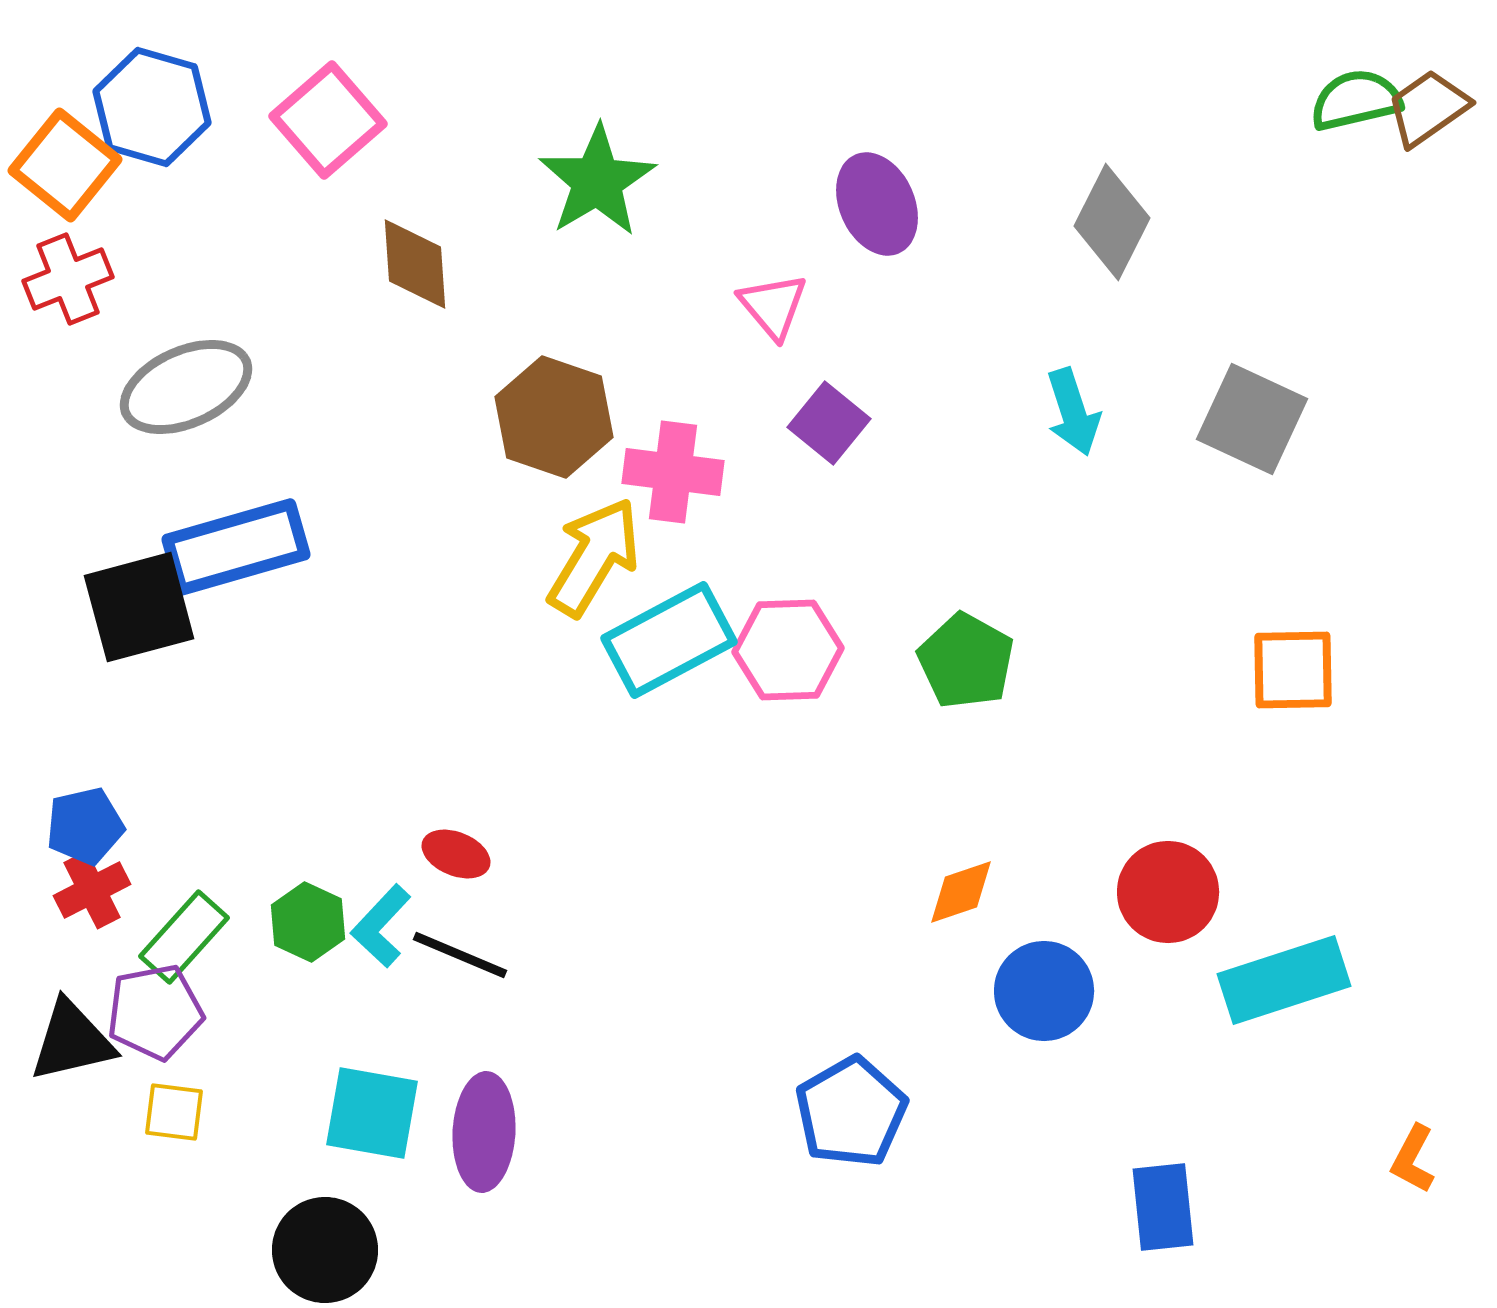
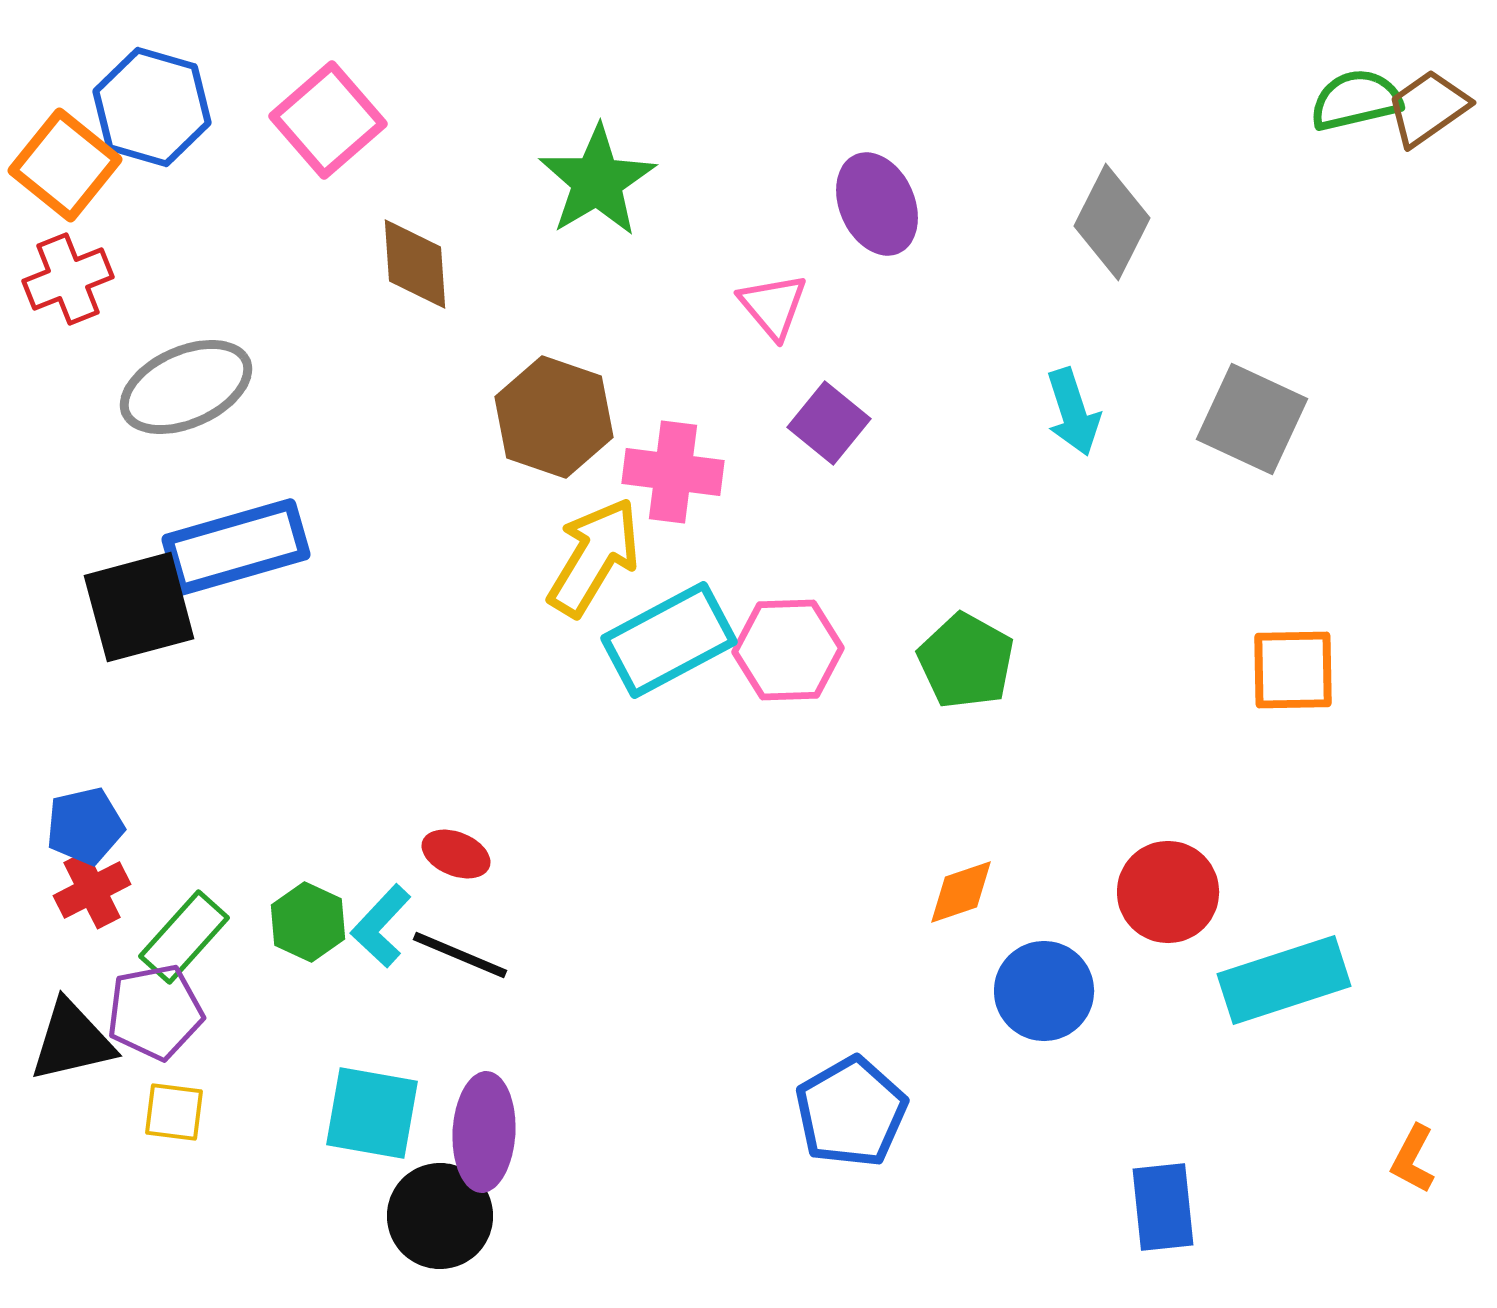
black circle at (325, 1250): moved 115 px right, 34 px up
